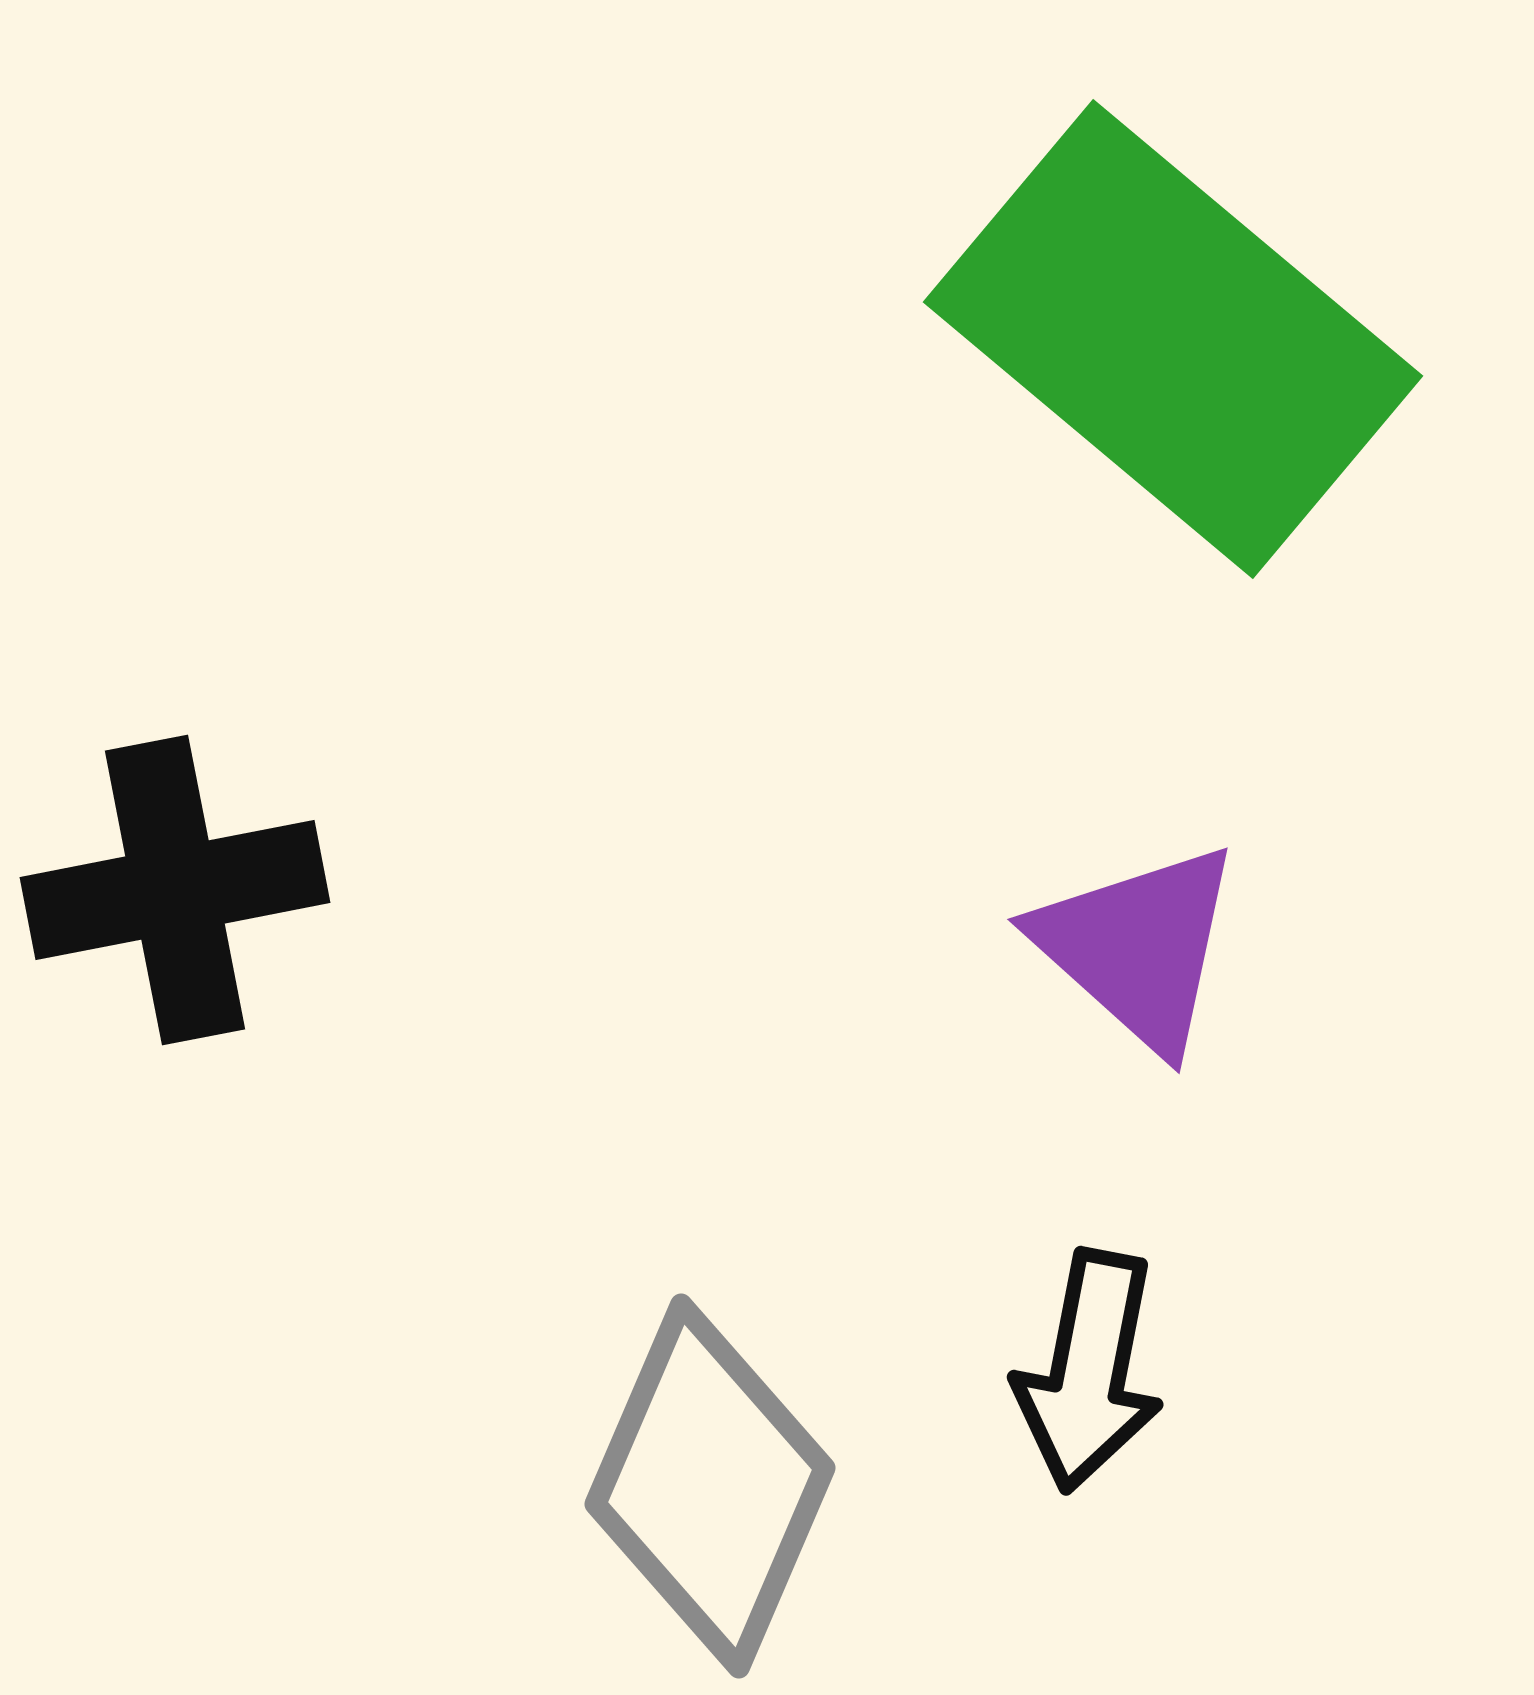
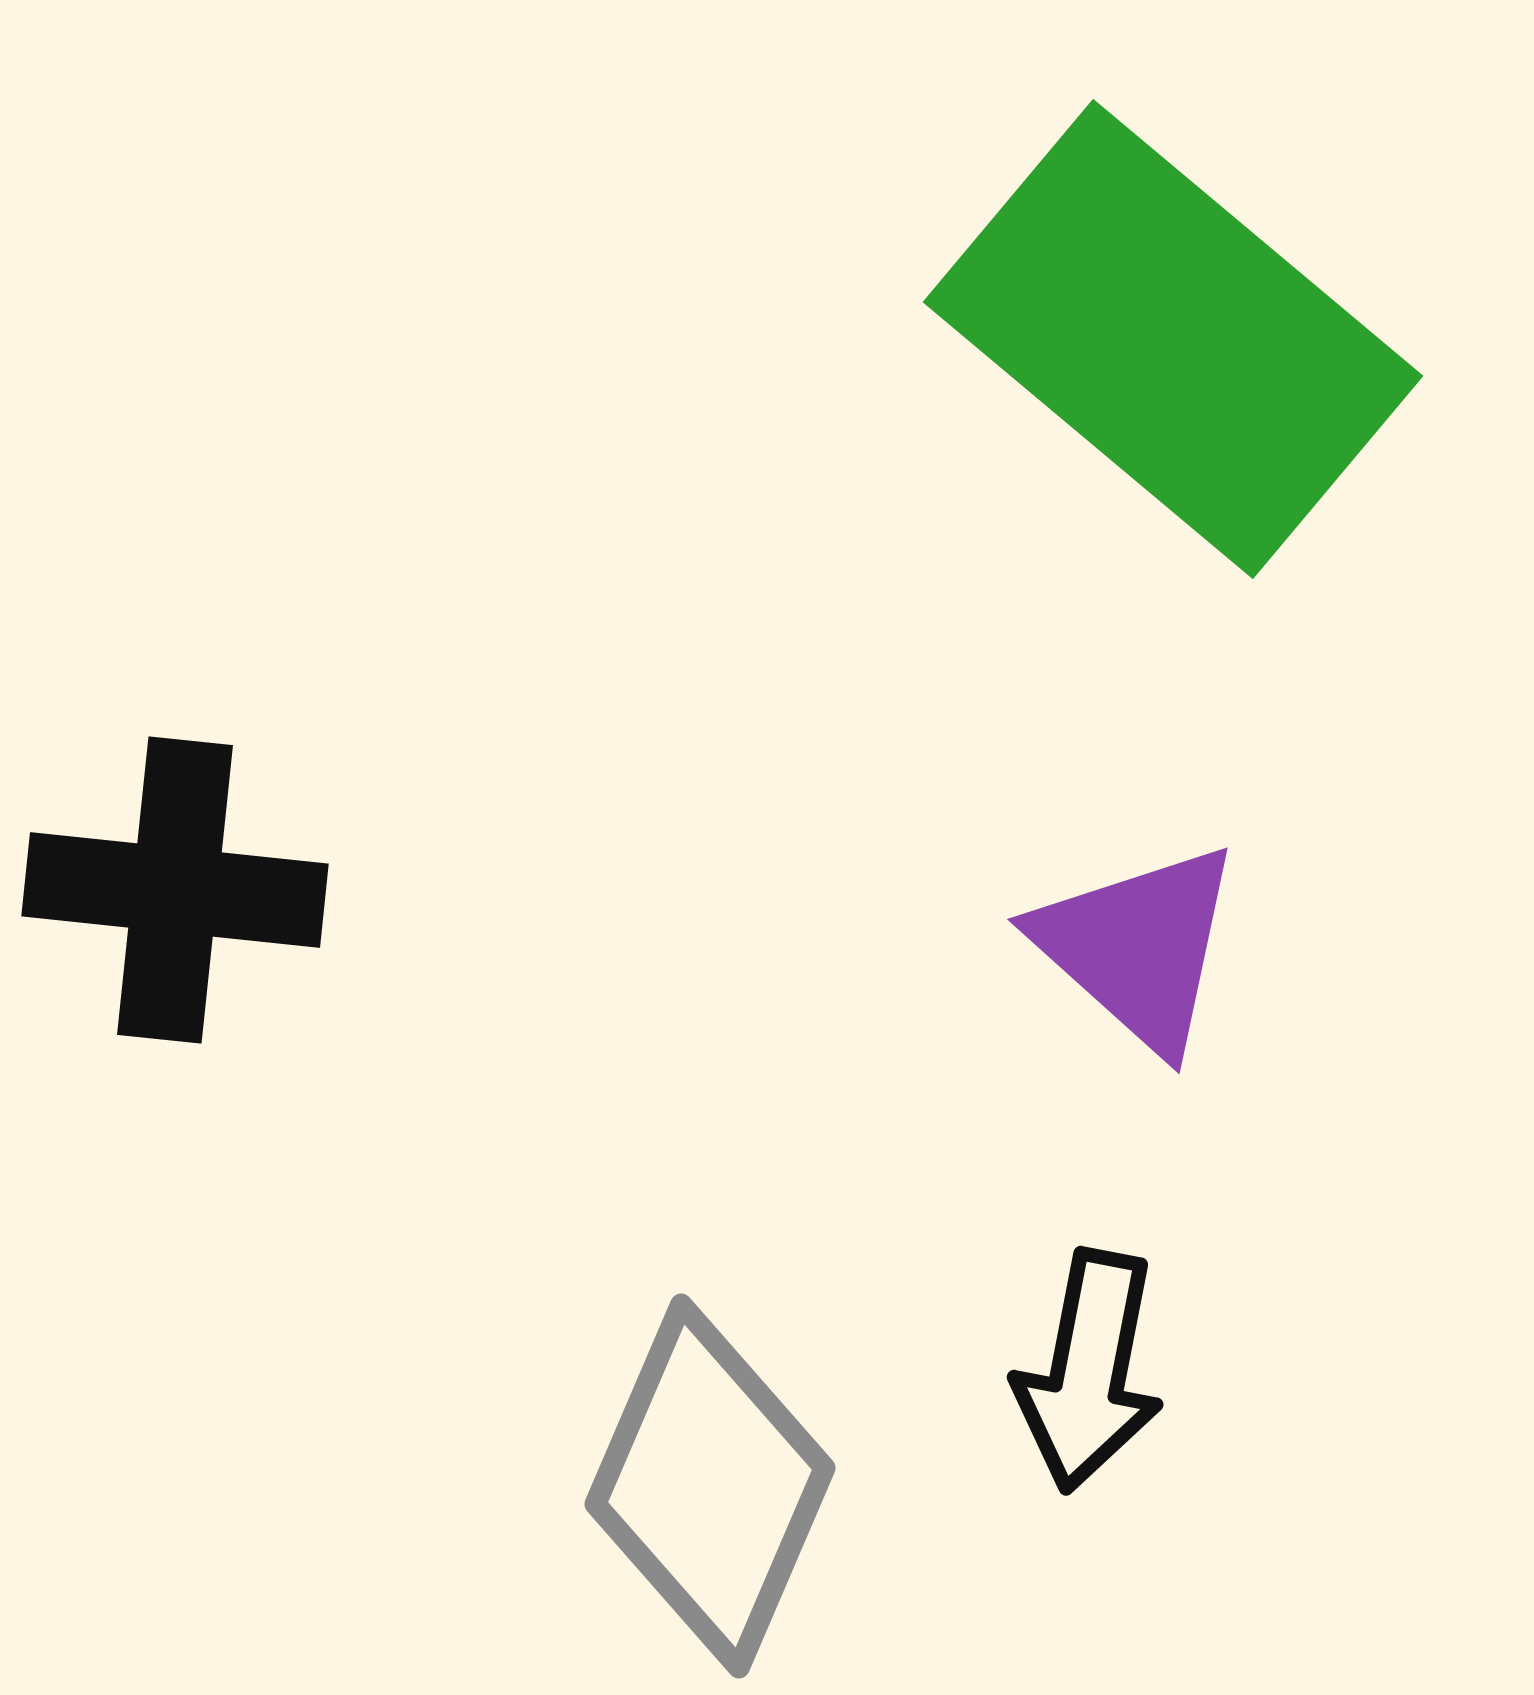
black cross: rotated 17 degrees clockwise
